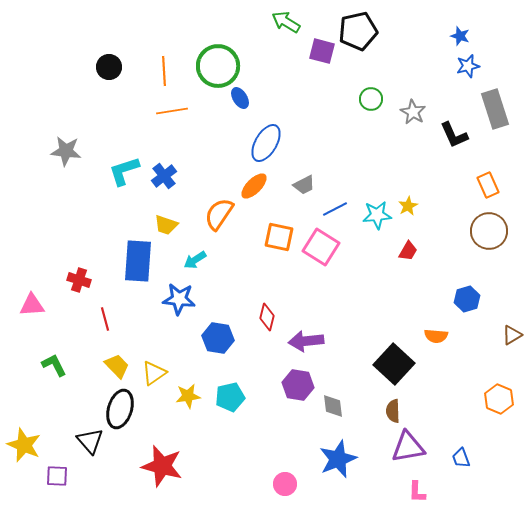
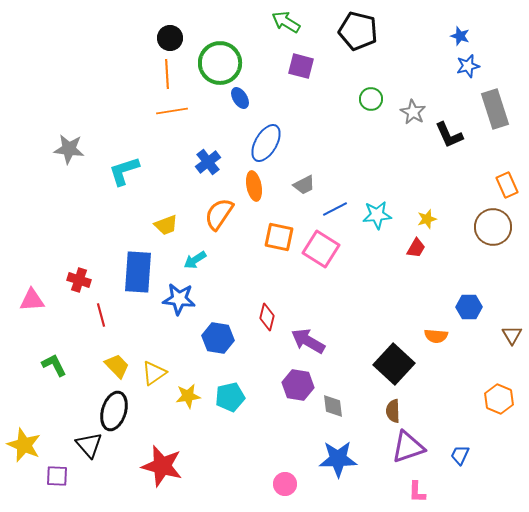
black pentagon at (358, 31): rotated 27 degrees clockwise
purple square at (322, 51): moved 21 px left, 15 px down
green circle at (218, 66): moved 2 px right, 3 px up
black circle at (109, 67): moved 61 px right, 29 px up
orange line at (164, 71): moved 3 px right, 3 px down
black L-shape at (454, 135): moved 5 px left
gray star at (66, 151): moved 3 px right, 2 px up
blue cross at (164, 176): moved 44 px right, 14 px up
orange rectangle at (488, 185): moved 19 px right
orange ellipse at (254, 186): rotated 56 degrees counterclockwise
yellow star at (408, 206): moved 19 px right, 13 px down; rotated 12 degrees clockwise
yellow trapezoid at (166, 225): rotated 40 degrees counterclockwise
brown circle at (489, 231): moved 4 px right, 4 px up
pink square at (321, 247): moved 2 px down
red trapezoid at (408, 251): moved 8 px right, 3 px up
blue rectangle at (138, 261): moved 11 px down
blue hexagon at (467, 299): moved 2 px right, 8 px down; rotated 15 degrees clockwise
pink triangle at (32, 305): moved 5 px up
red line at (105, 319): moved 4 px left, 4 px up
brown triangle at (512, 335): rotated 30 degrees counterclockwise
purple arrow at (306, 341): moved 2 px right; rotated 36 degrees clockwise
black ellipse at (120, 409): moved 6 px left, 2 px down
black triangle at (90, 441): moved 1 px left, 4 px down
purple triangle at (408, 447): rotated 9 degrees counterclockwise
blue trapezoid at (461, 458): moved 1 px left, 3 px up; rotated 45 degrees clockwise
blue star at (338, 459): rotated 21 degrees clockwise
